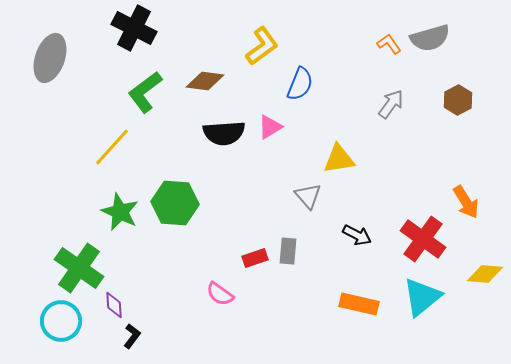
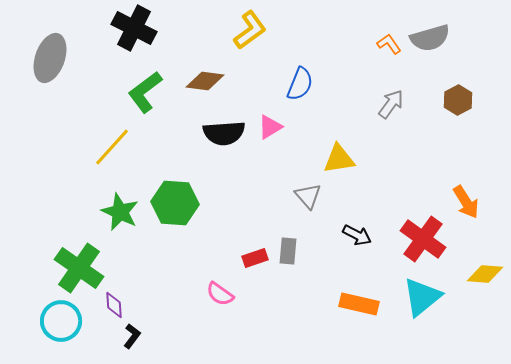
yellow L-shape: moved 12 px left, 16 px up
